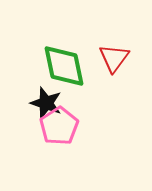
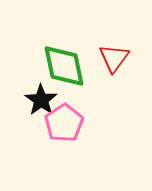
black star: moved 5 px left, 3 px up; rotated 16 degrees clockwise
pink pentagon: moved 5 px right, 3 px up
